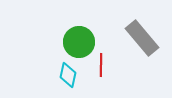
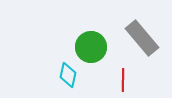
green circle: moved 12 px right, 5 px down
red line: moved 22 px right, 15 px down
